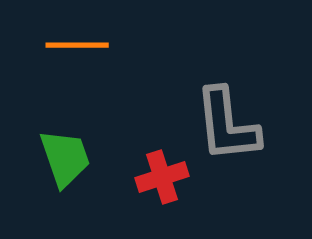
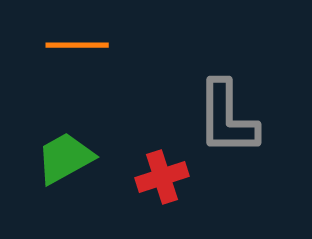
gray L-shape: moved 7 px up; rotated 6 degrees clockwise
green trapezoid: rotated 100 degrees counterclockwise
